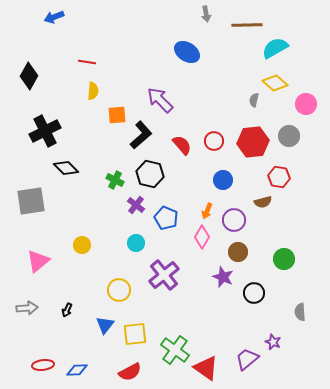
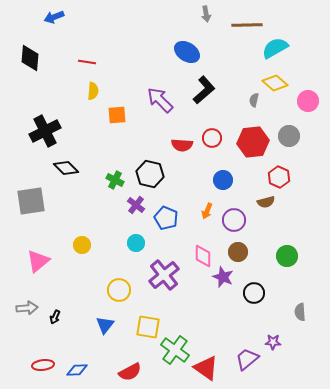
black diamond at (29, 76): moved 1 px right, 18 px up; rotated 24 degrees counterclockwise
pink circle at (306, 104): moved 2 px right, 3 px up
black L-shape at (141, 135): moved 63 px right, 45 px up
red circle at (214, 141): moved 2 px left, 3 px up
red semicircle at (182, 145): rotated 135 degrees clockwise
red hexagon at (279, 177): rotated 15 degrees clockwise
brown semicircle at (263, 202): moved 3 px right
pink diamond at (202, 237): moved 1 px right, 19 px down; rotated 30 degrees counterclockwise
green circle at (284, 259): moved 3 px right, 3 px up
black arrow at (67, 310): moved 12 px left, 7 px down
yellow square at (135, 334): moved 13 px right, 7 px up; rotated 15 degrees clockwise
purple star at (273, 342): rotated 21 degrees counterclockwise
